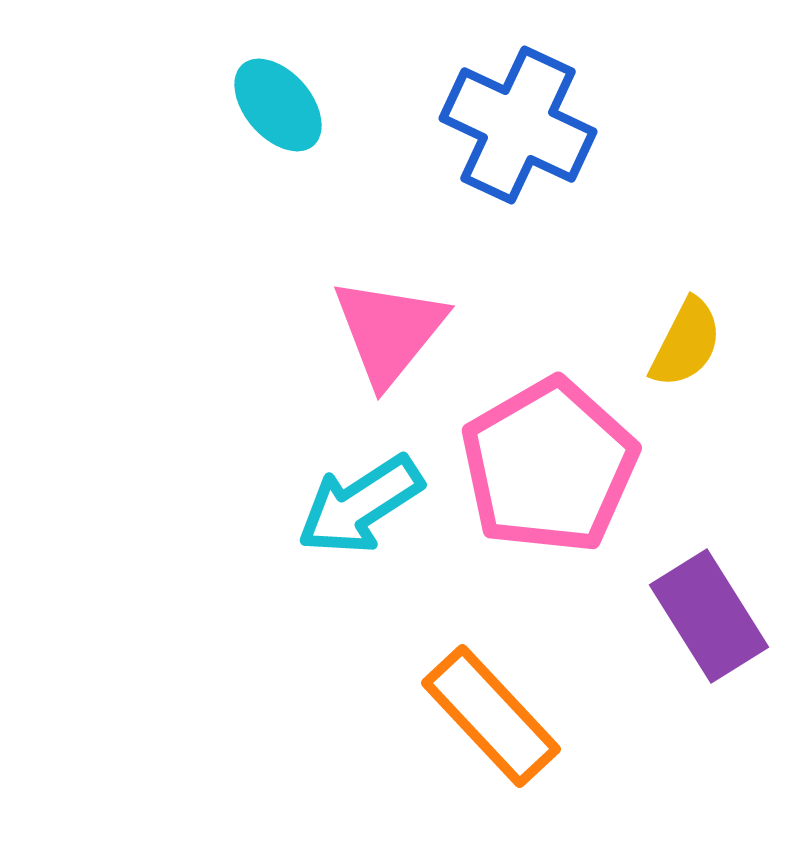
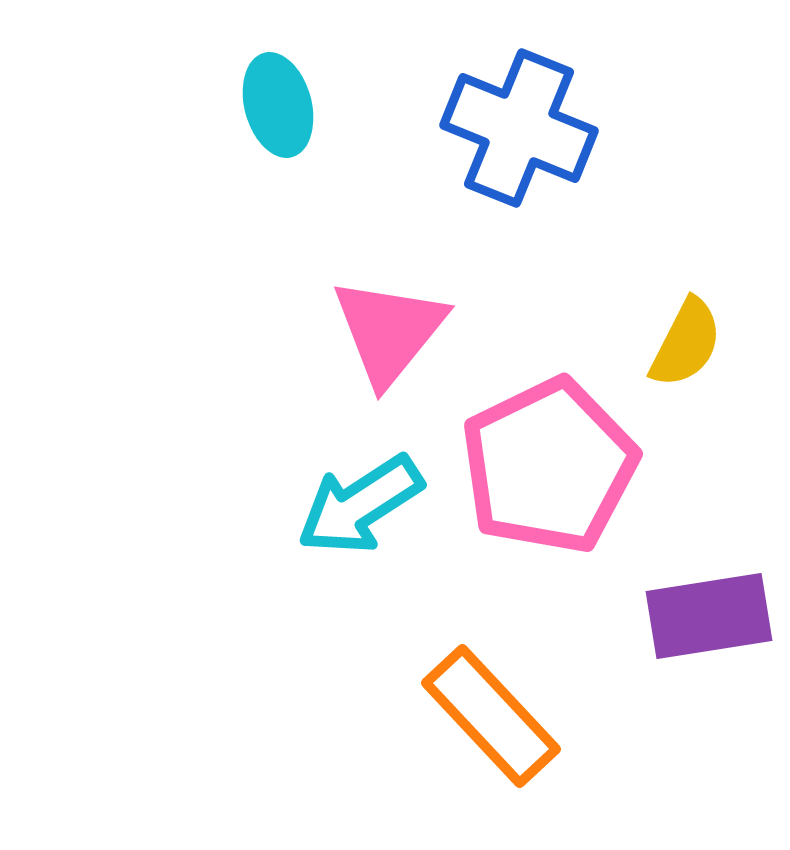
cyan ellipse: rotated 26 degrees clockwise
blue cross: moved 1 px right, 3 px down; rotated 3 degrees counterclockwise
pink pentagon: rotated 4 degrees clockwise
purple rectangle: rotated 67 degrees counterclockwise
